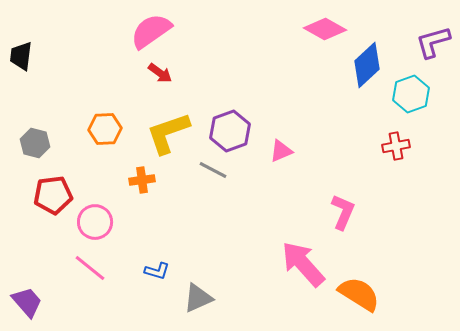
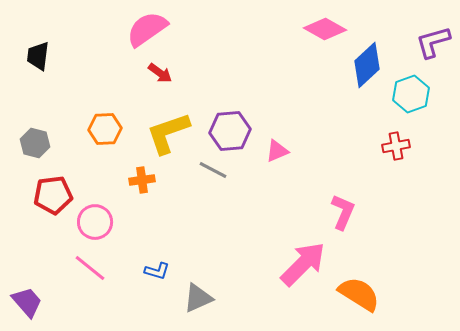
pink semicircle: moved 4 px left, 2 px up
black trapezoid: moved 17 px right
purple hexagon: rotated 15 degrees clockwise
pink triangle: moved 4 px left
pink arrow: rotated 87 degrees clockwise
